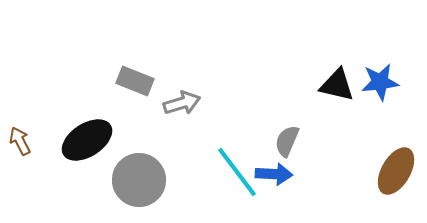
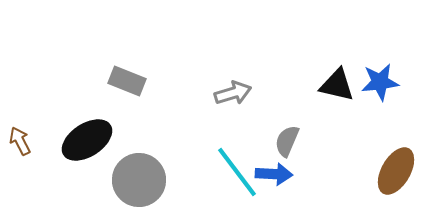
gray rectangle: moved 8 px left
gray arrow: moved 51 px right, 10 px up
